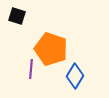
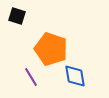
purple line: moved 8 px down; rotated 36 degrees counterclockwise
blue diamond: rotated 40 degrees counterclockwise
